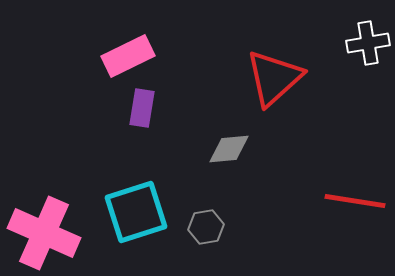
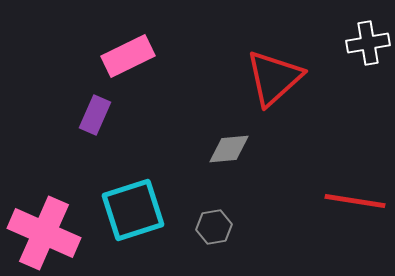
purple rectangle: moved 47 px left, 7 px down; rotated 15 degrees clockwise
cyan square: moved 3 px left, 2 px up
gray hexagon: moved 8 px right
